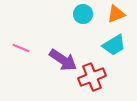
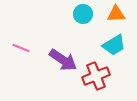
orange triangle: rotated 18 degrees clockwise
red cross: moved 4 px right, 1 px up
